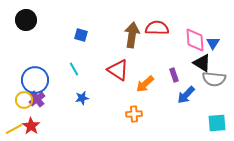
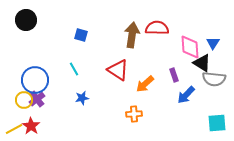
pink diamond: moved 5 px left, 7 px down
